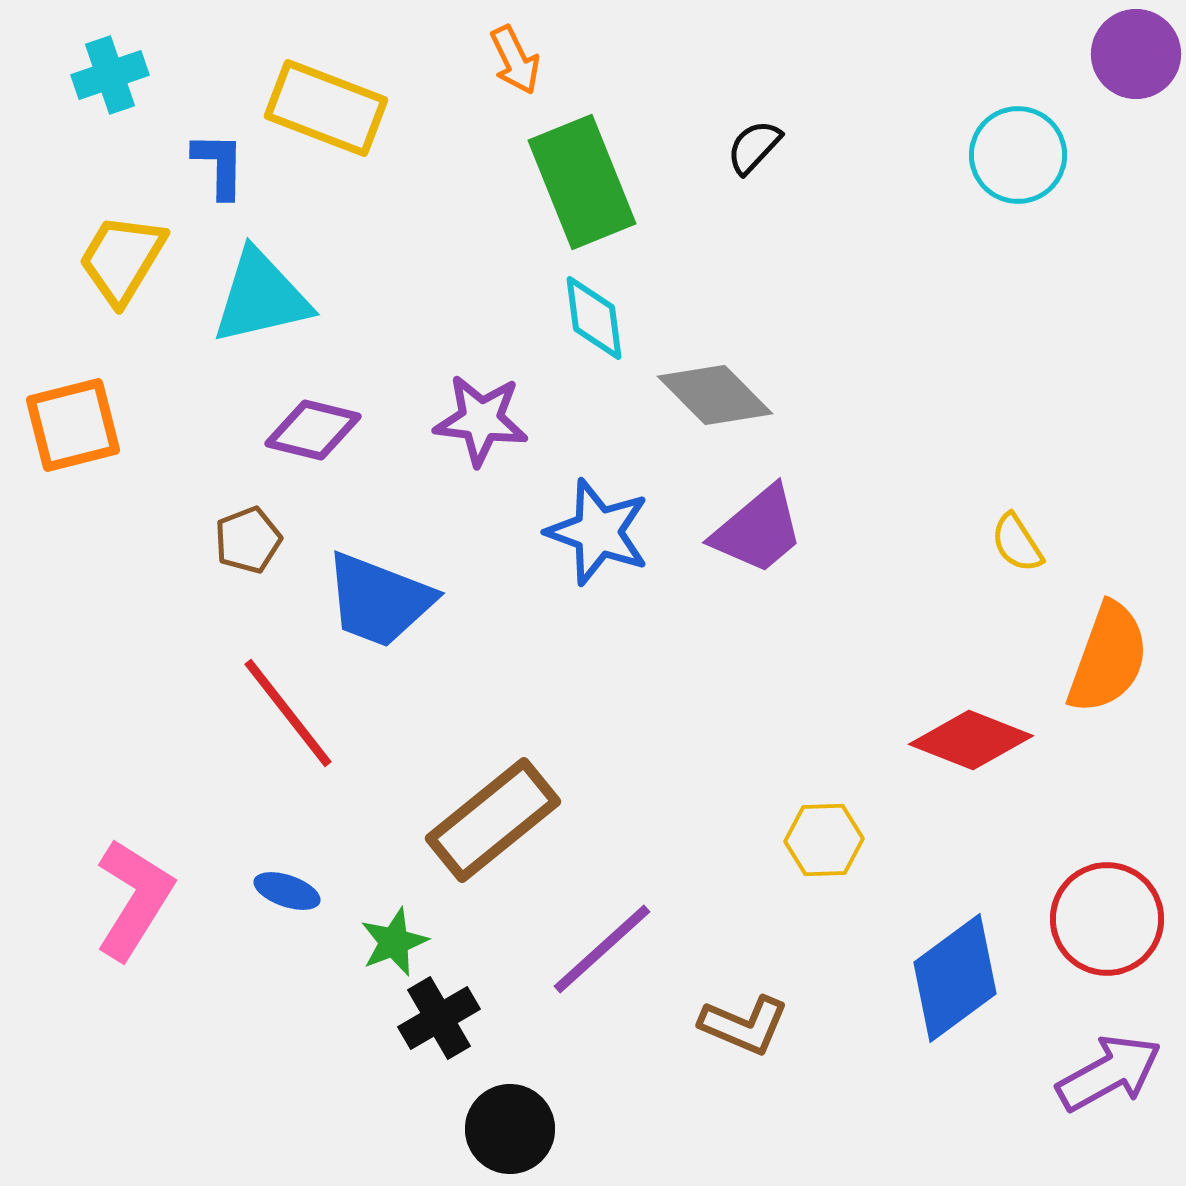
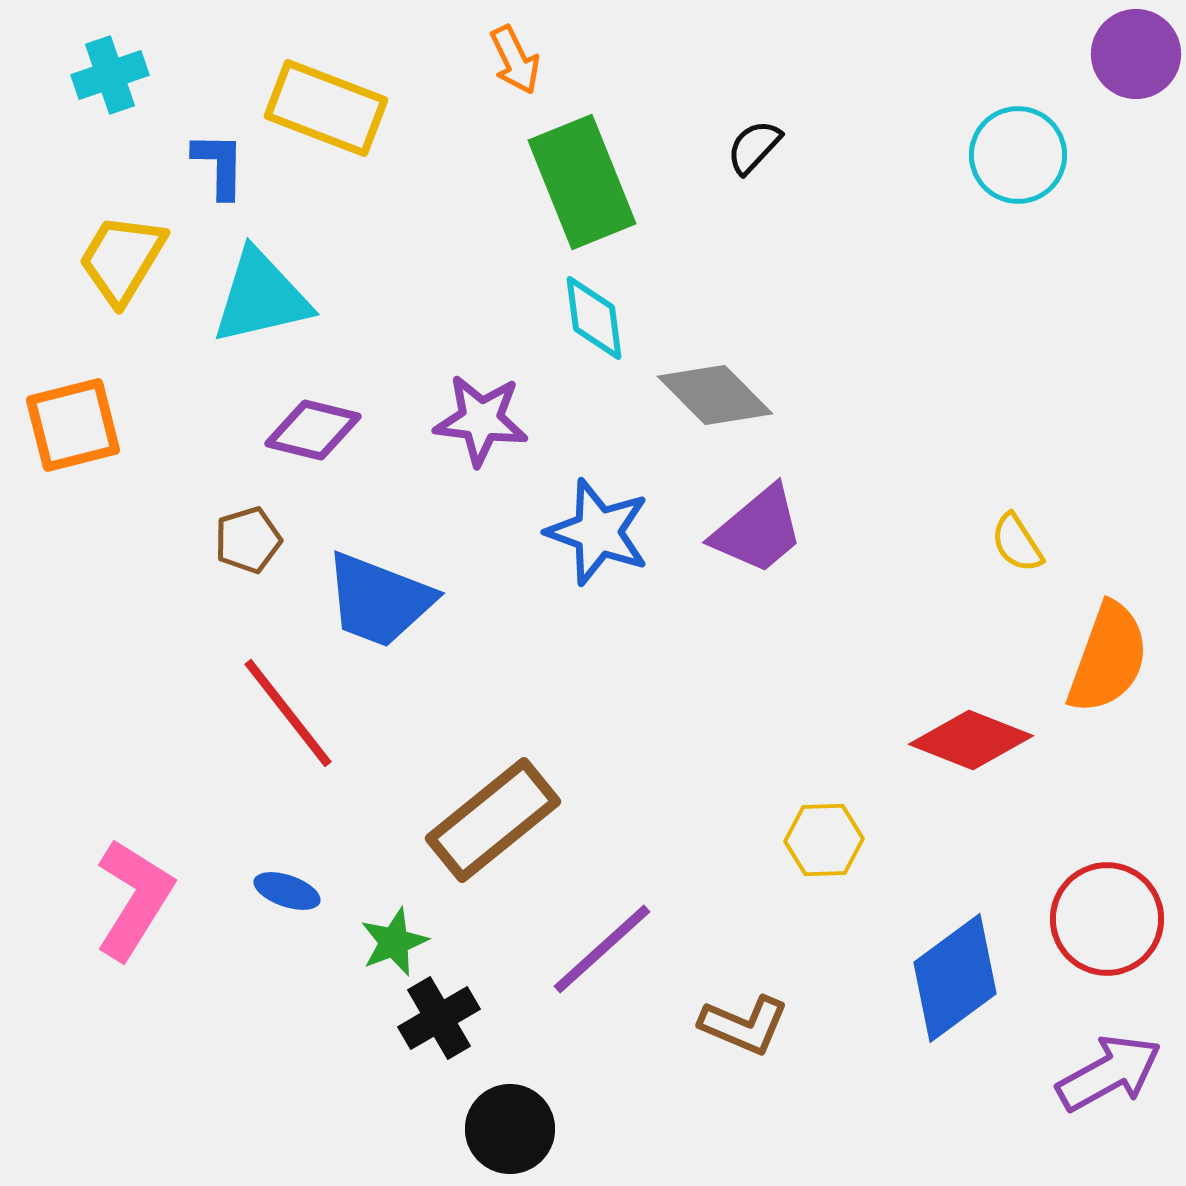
brown pentagon: rotated 4 degrees clockwise
